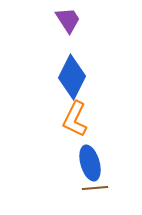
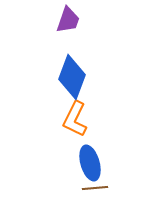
purple trapezoid: rotated 52 degrees clockwise
blue diamond: rotated 6 degrees counterclockwise
